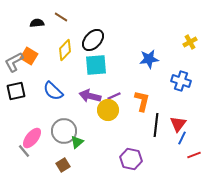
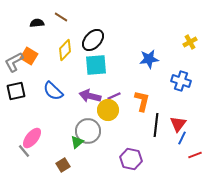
gray circle: moved 24 px right
red line: moved 1 px right
